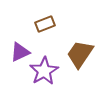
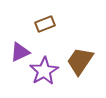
brown trapezoid: moved 7 px down
